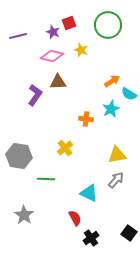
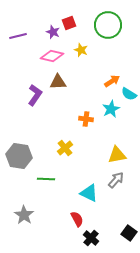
red semicircle: moved 2 px right, 1 px down
black cross: rotated 14 degrees counterclockwise
